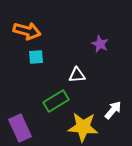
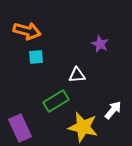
yellow star: rotated 8 degrees clockwise
